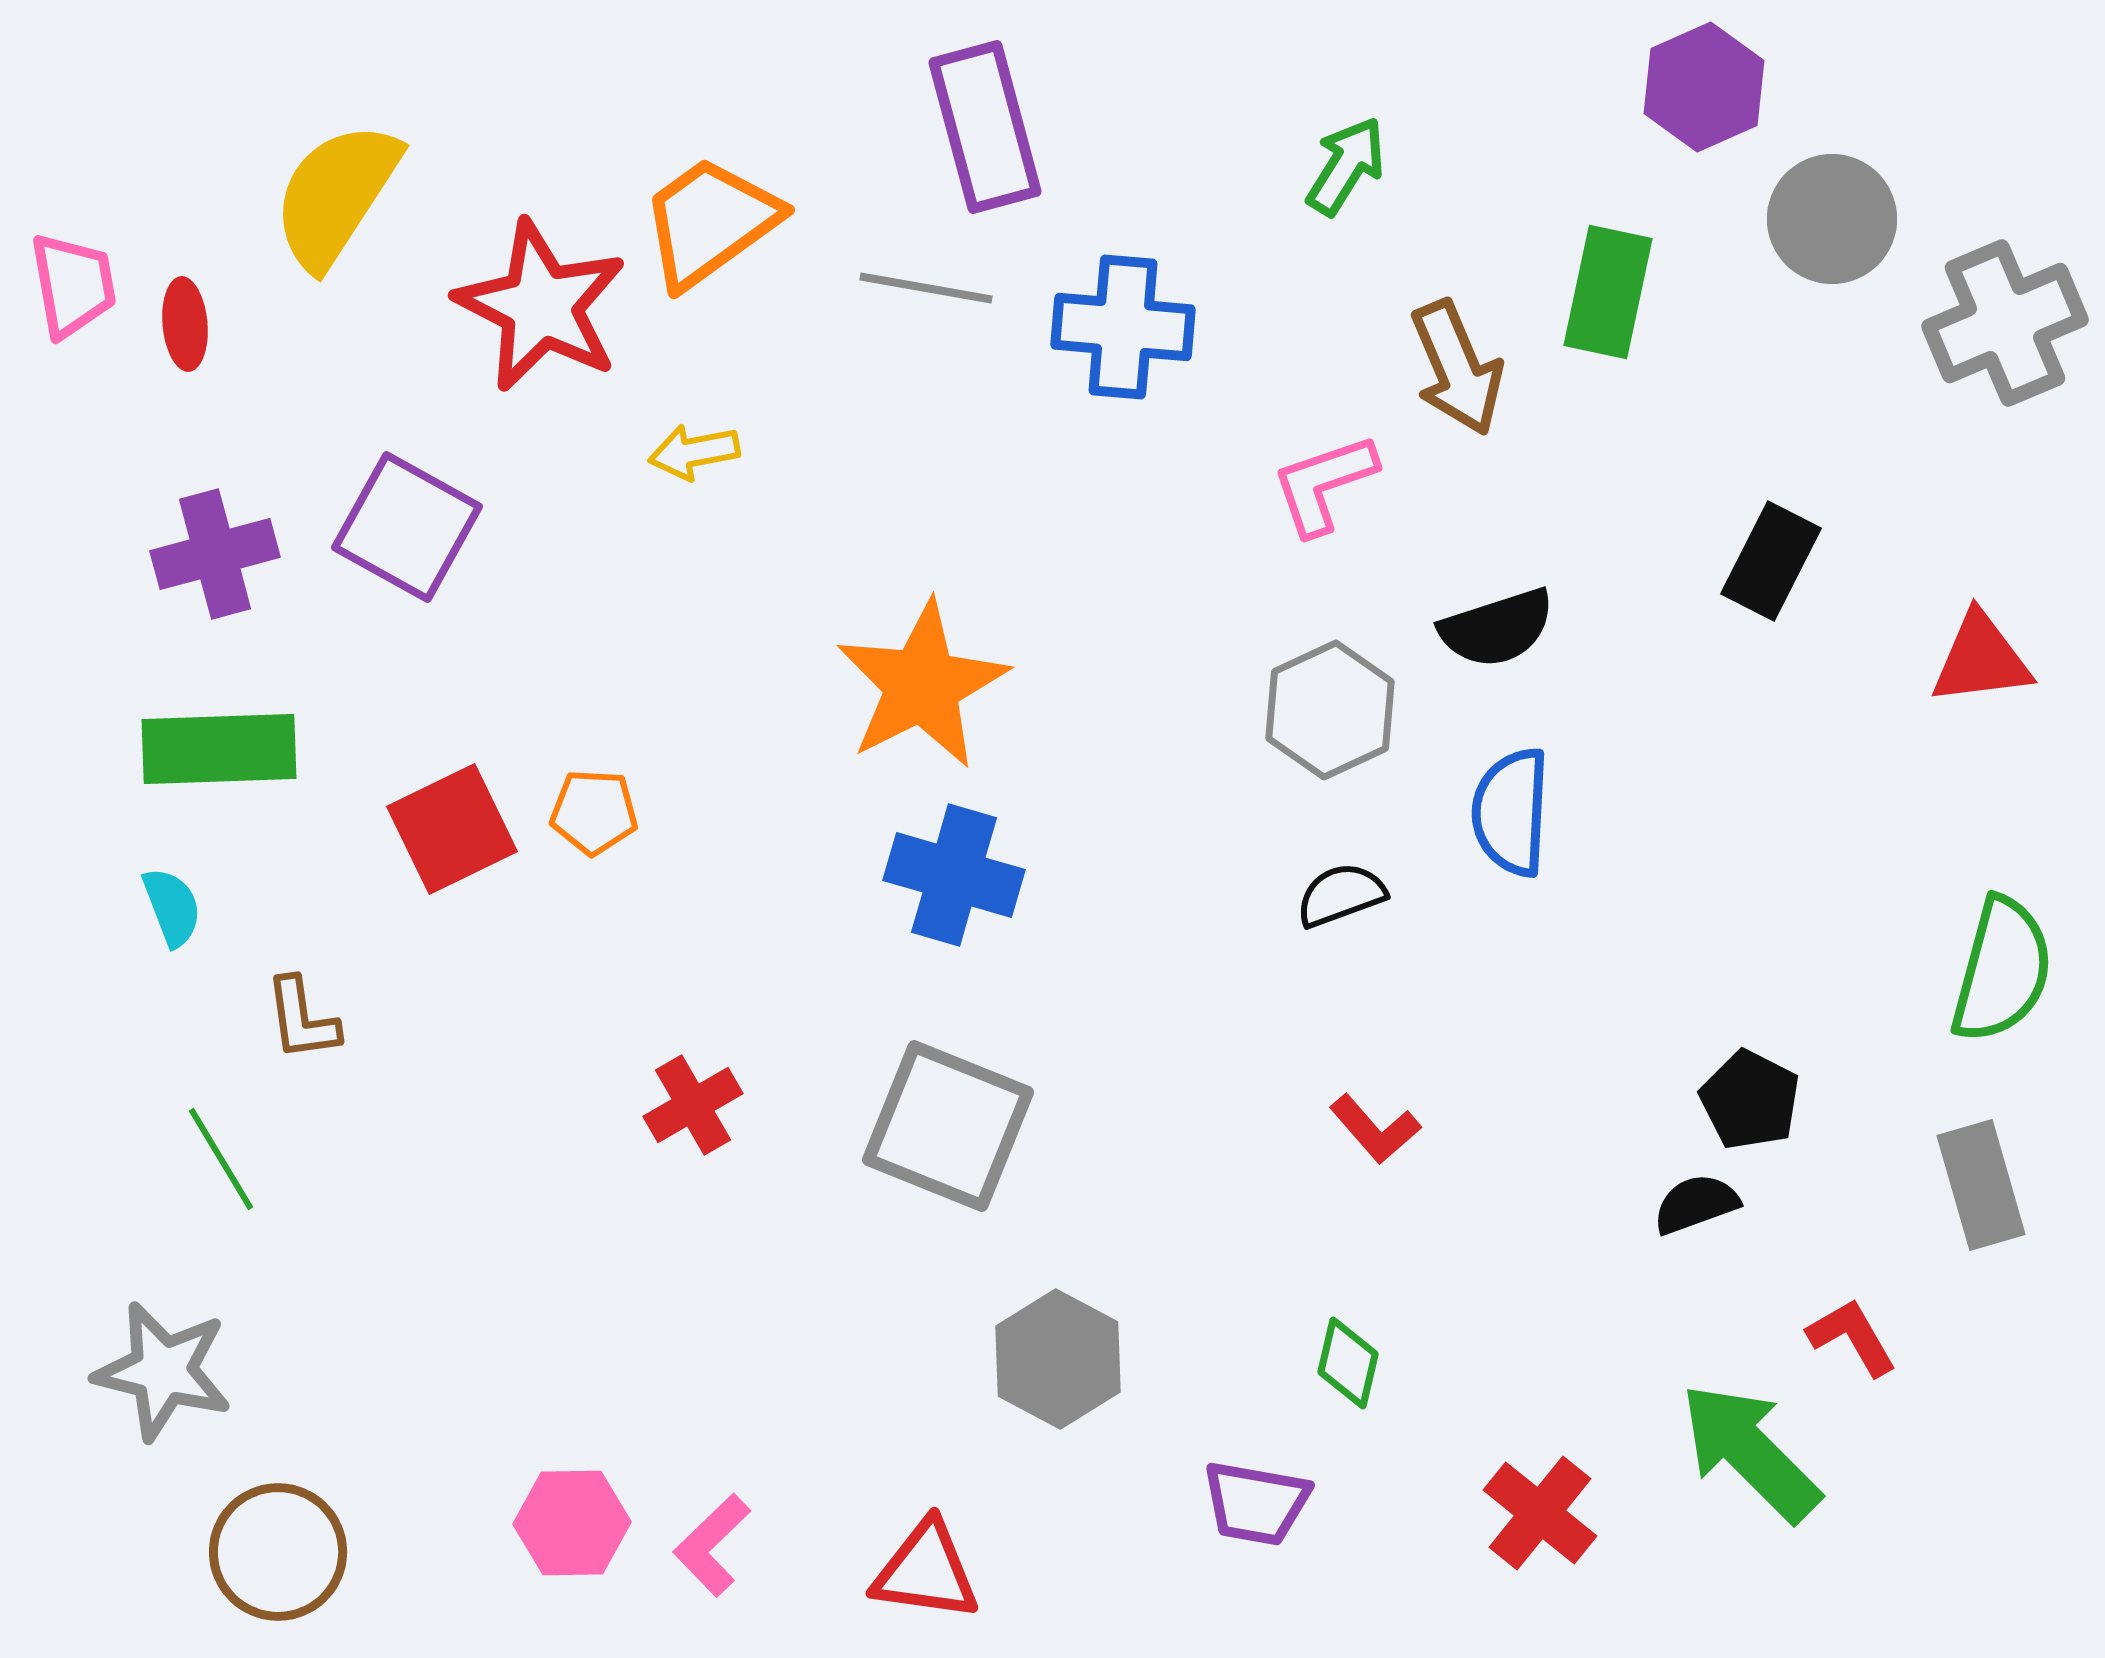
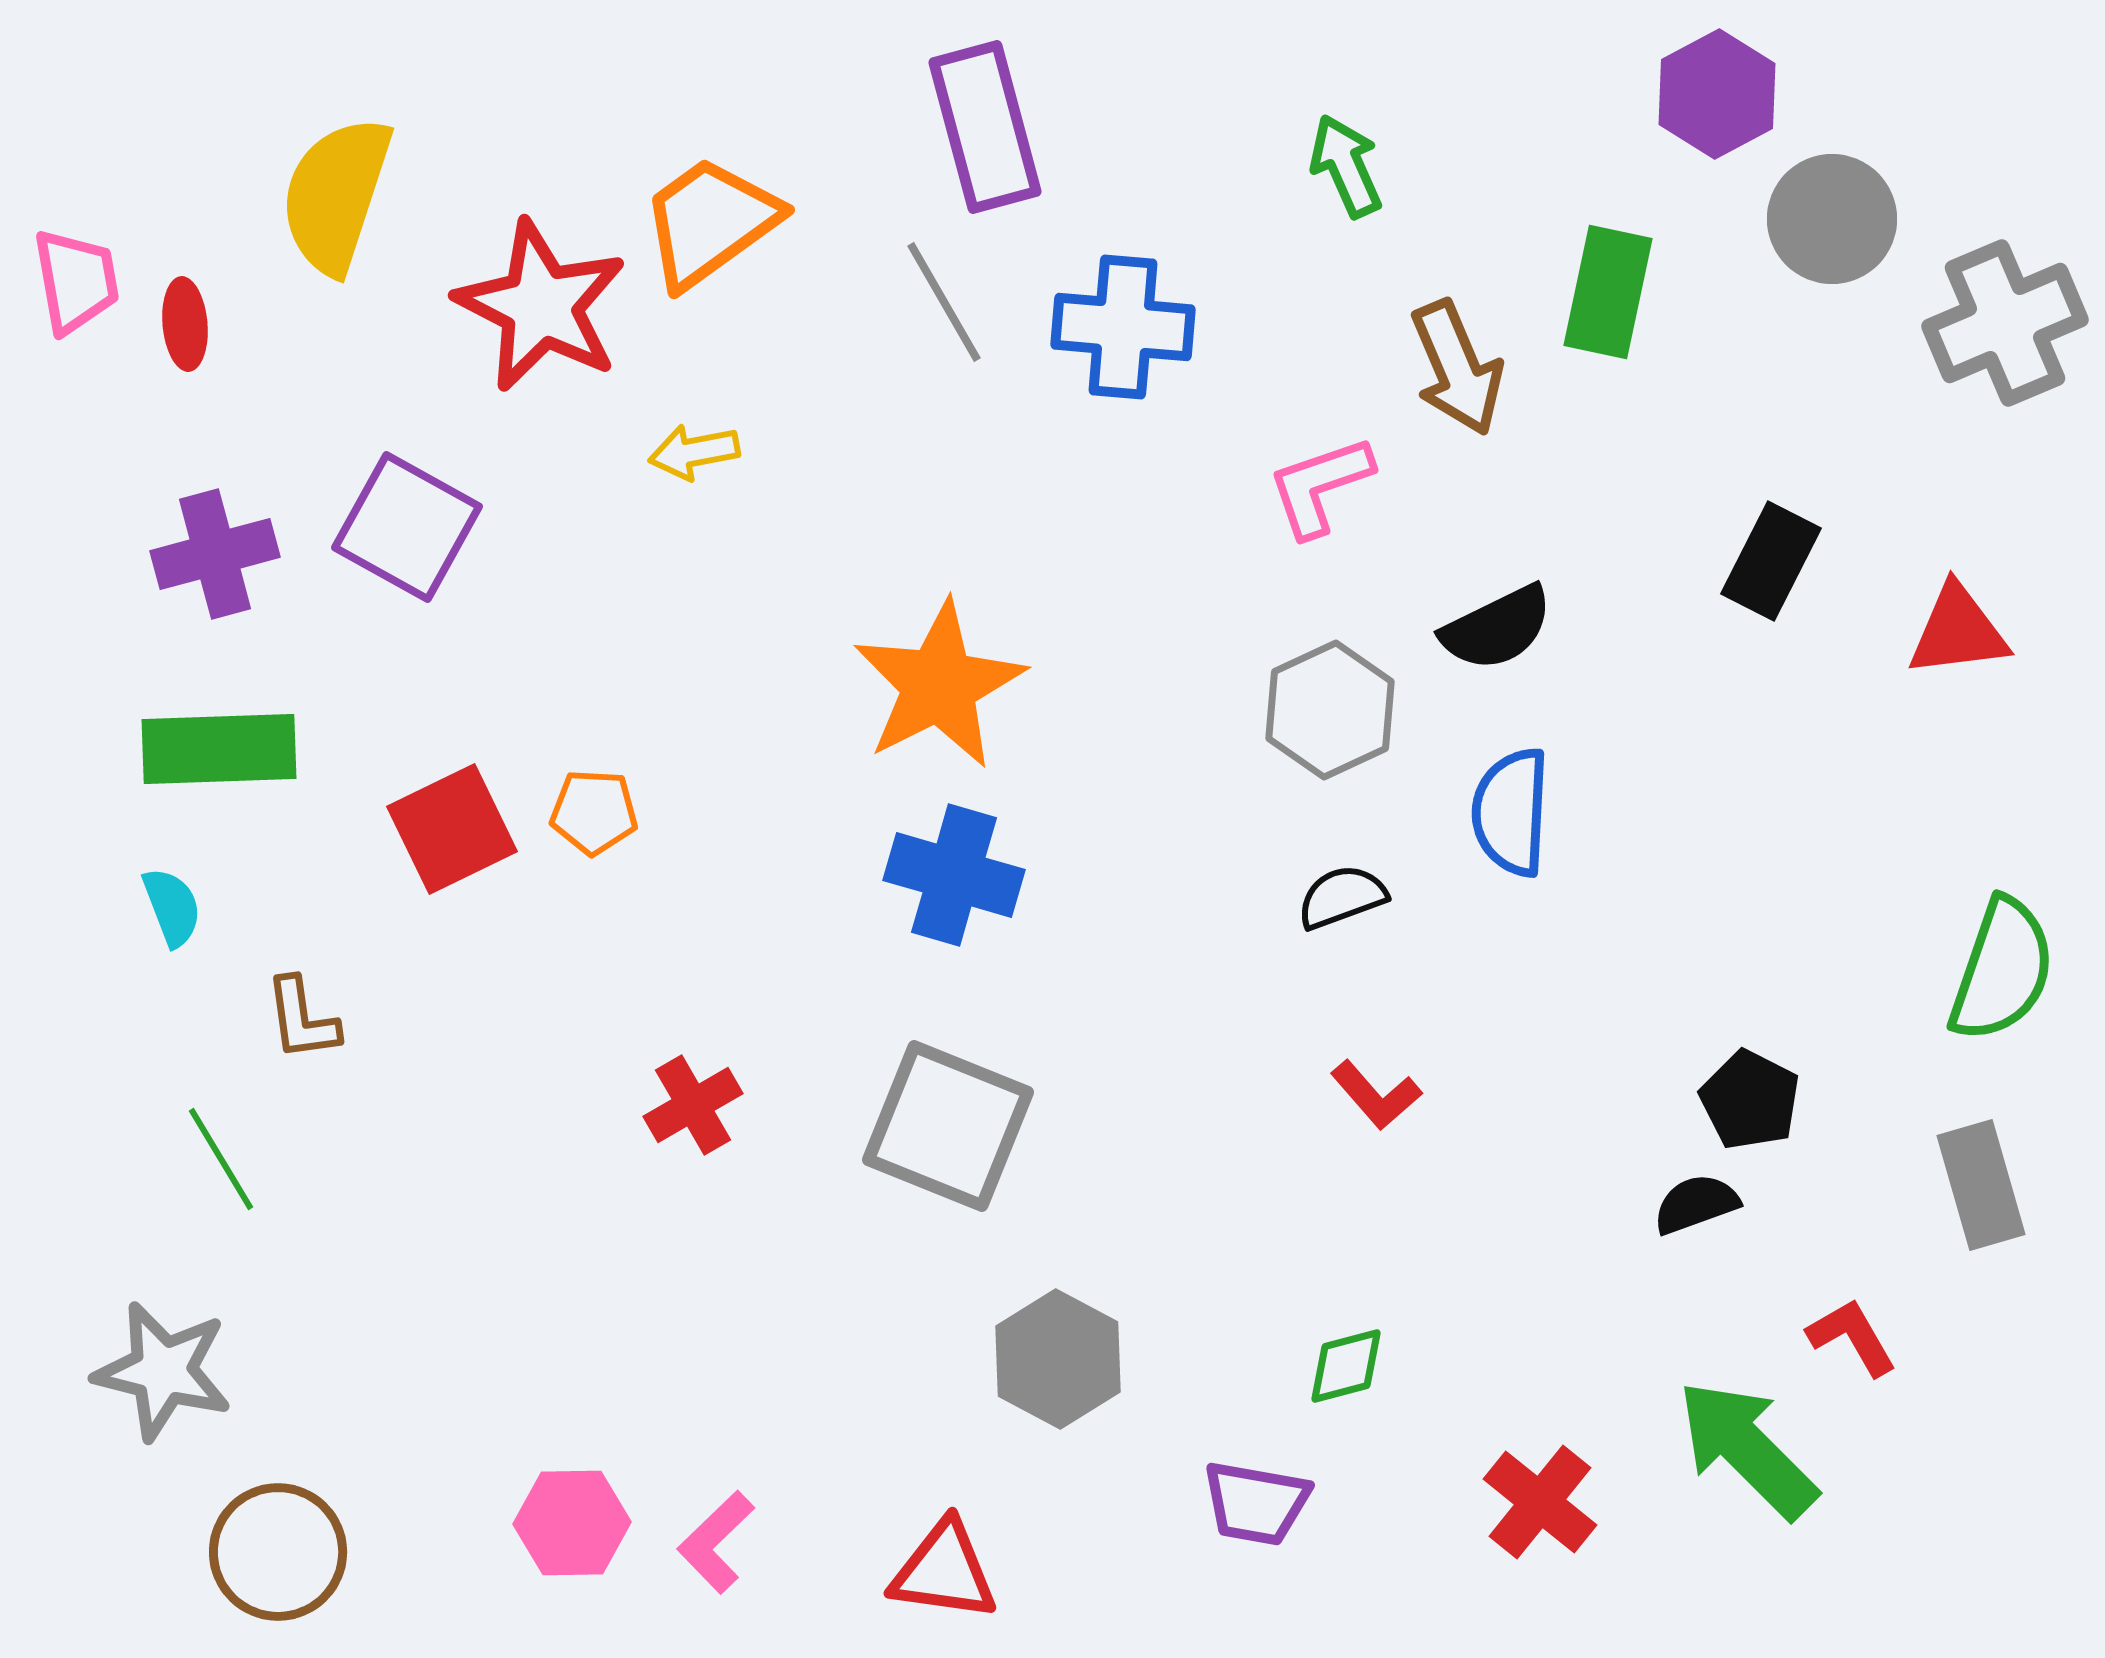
purple hexagon at (1704, 87): moved 13 px right, 7 px down; rotated 4 degrees counterclockwise
green arrow at (1346, 166): rotated 56 degrees counterclockwise
yellow semicircle at (336, 195): rotated 15 degrees counterclockwise
pink trapezoid at (73, 285): moved 3 px right, 4 px up
gray line at (926, 288): moved 18 px right, 14 px down; rotated 50 degrees clockwise
pink L-shape at (1324, 484): moved 4 px left, 2 px down
black semicircle at (1497, 628): rotated 8 degrees counterclockwise
red triangle at (1981, 659): moved 23 px left, 28 px up
orange star at (922, 685): moved 17 px right
black semicircle at (1341, 895): moved 1 px right, 2 px down
green semicircle at (2002, 970): rotated 4 degrees clockwise
red L-shape at (1375, 1129): moved 1 px right, 34 px up
green diamond at (1348, 1363): moved 2 px left, 3 px down; rotated 62 degrees clockwise
green arrow at (1750, 1452): moved 3 px left, 3 px up
red cross at (1540, 1513): moved 11 px up
pink L-shape at (712, 1545): moved 4 px right, 3 px up
red triangle at (926, 1571): moved 18 px right
